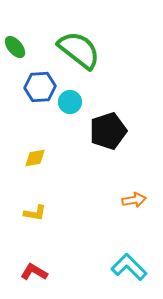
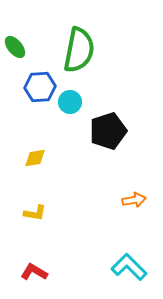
green semicircle: rotated 63 degrees clockwise
